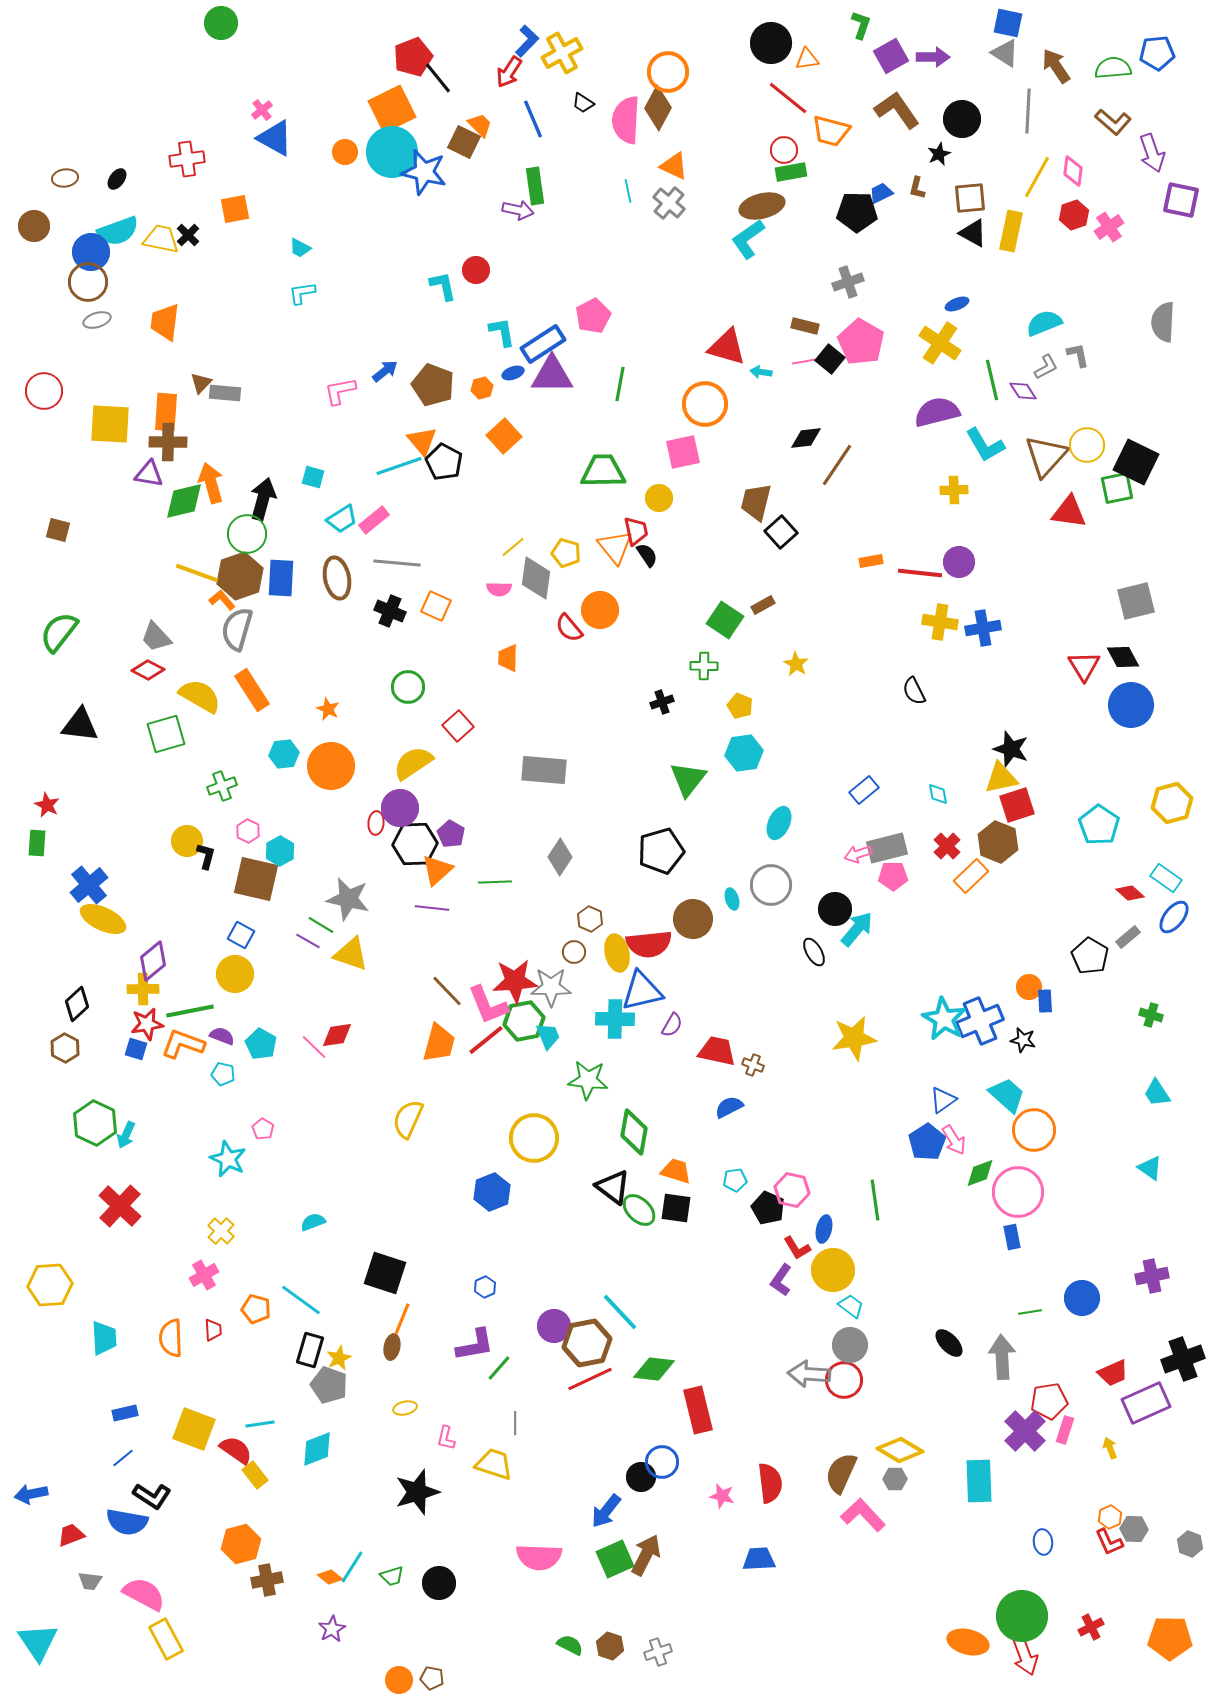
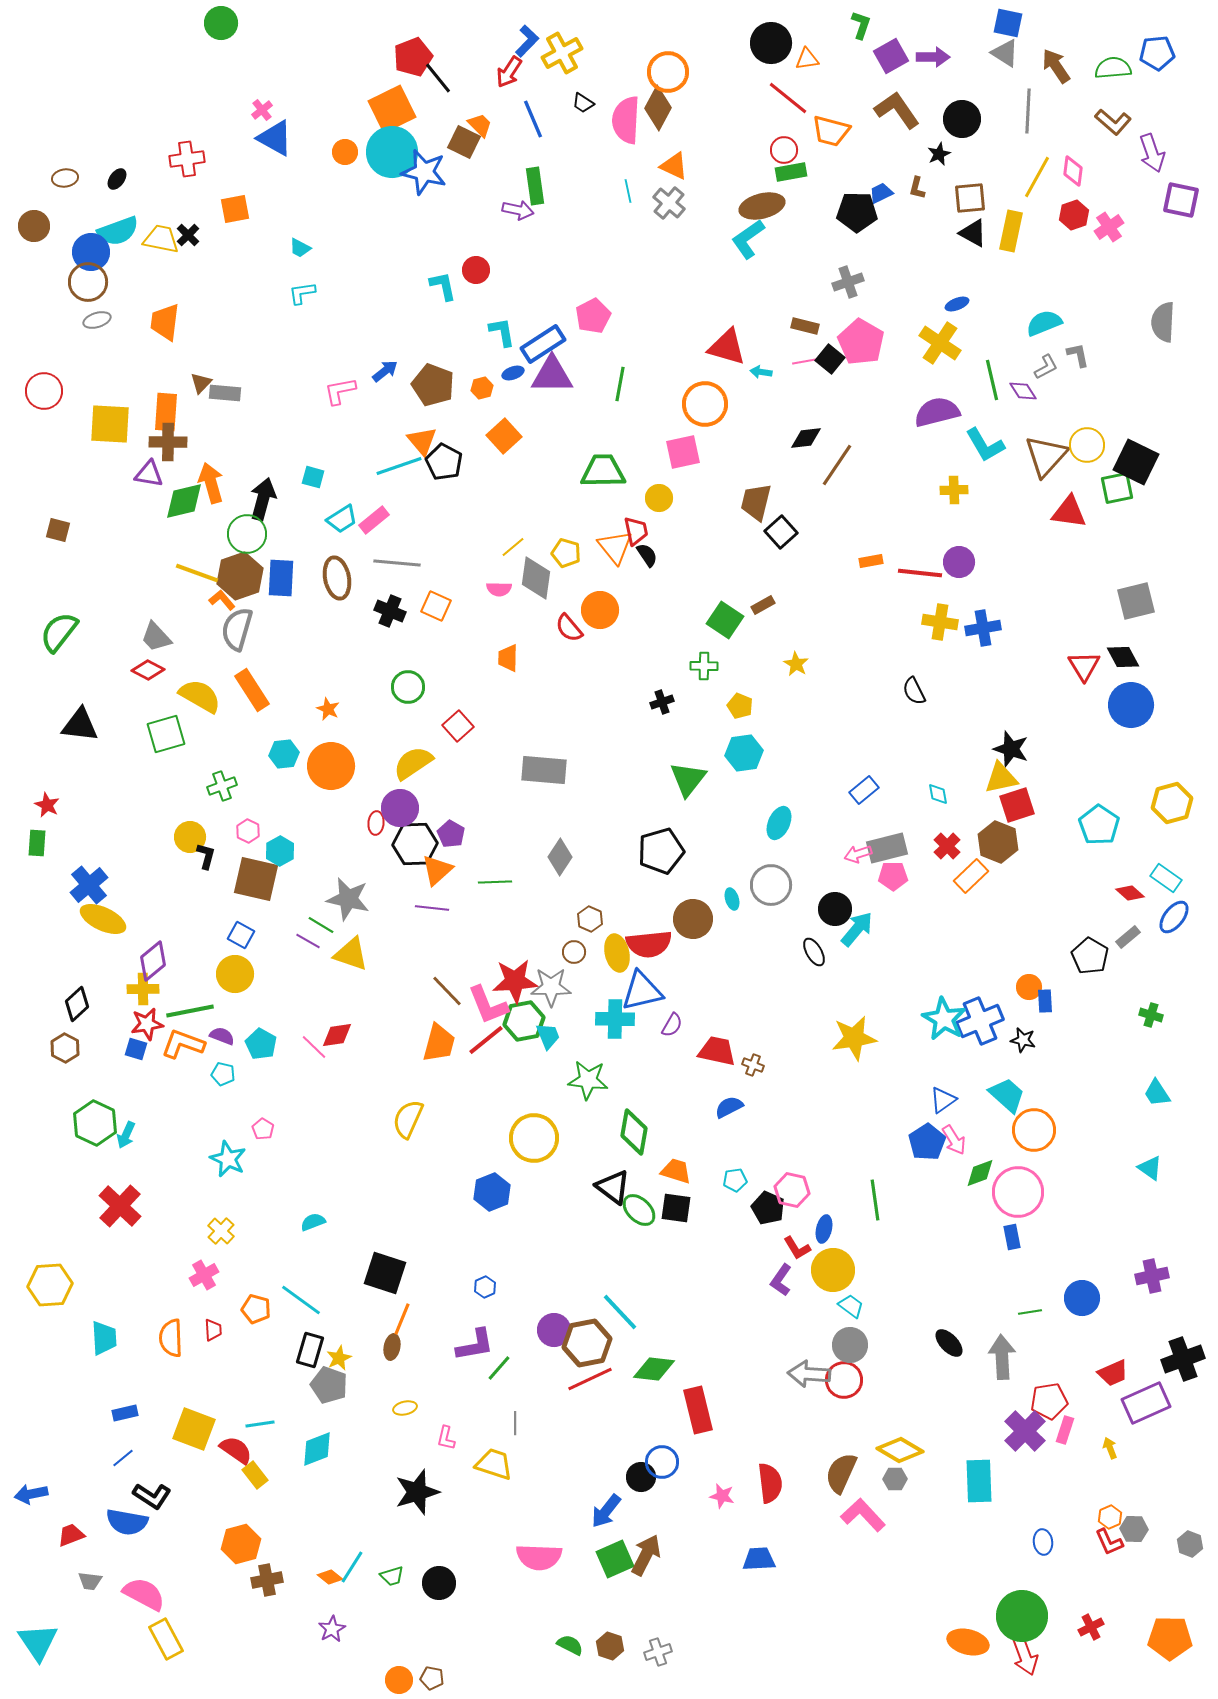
yellow circle at (187, 841): moved 3 px right, 4 px up
purple circle at (554, 1326): moved 4 px down
